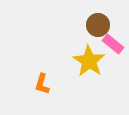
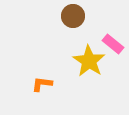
brown circle: moved 25 px left, 9 px up
orange L-shape: rotated 80 degrees clockwise
